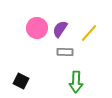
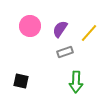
pink circle: moved 7 px left, 2 px up
gray rectangle: rotated 21 degrees counterclockwise
black square: rotated 14 degrees counterclockwise
